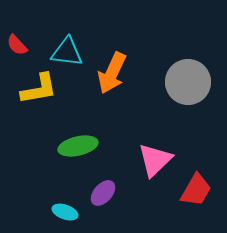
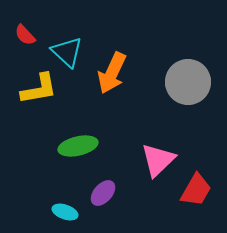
red semicircle: moved 8 px right, 10 px up
cyan triangle: rotated 36 degrees clockwise
pink triangle: moved 3 px right
